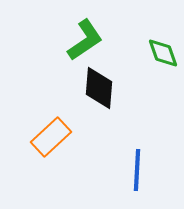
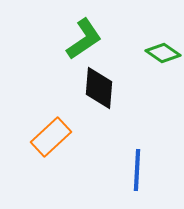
green L-shape: moved 1 px left, 1 px up
green diamond: rotated 36 degrees counterclockwise
